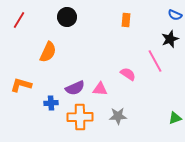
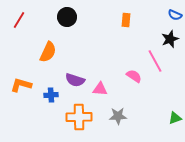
pink semicircle: moved 6 px right, 2 px down
purple semicircle: moved 8 px up; rotated 42 degrees clockwise
blue cross: moved 8 px up
orange cross: moved 1 px left
